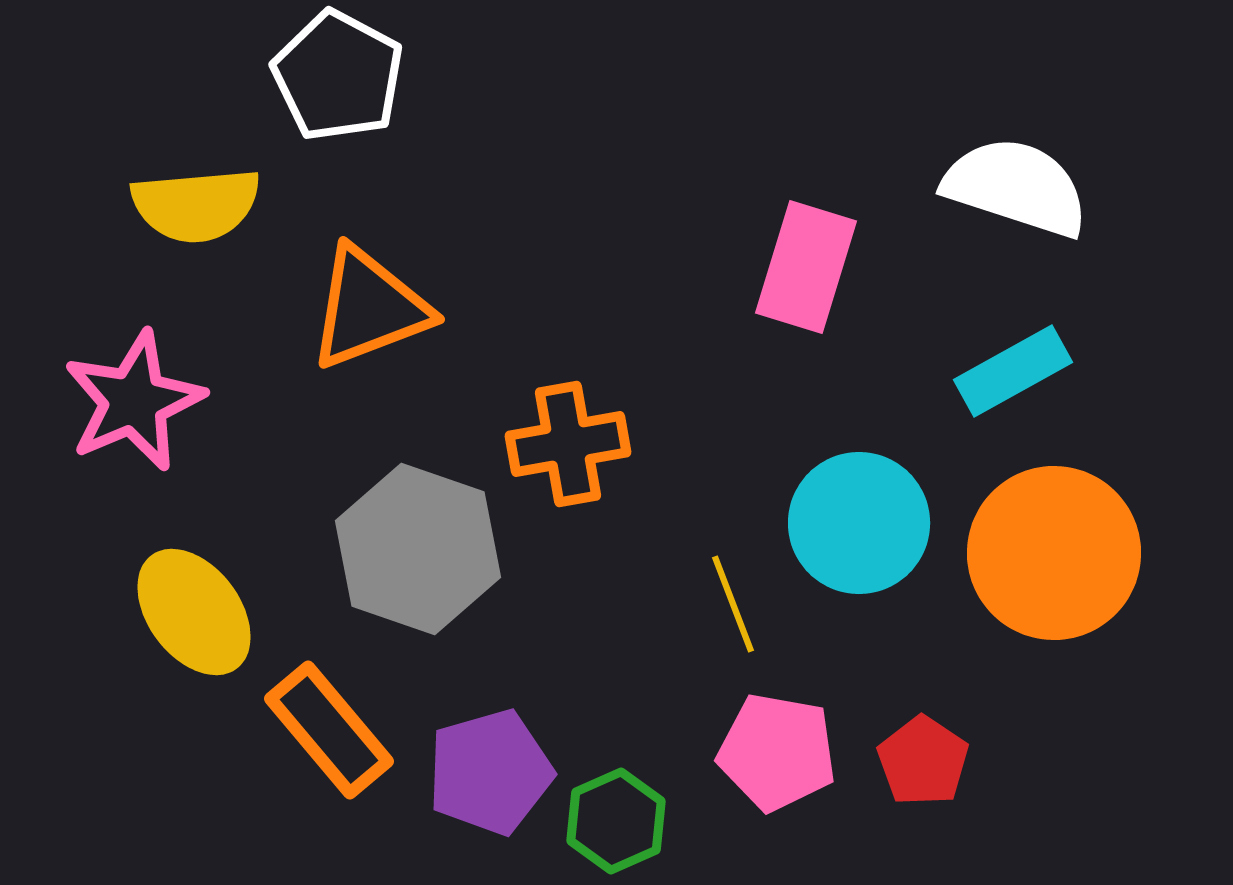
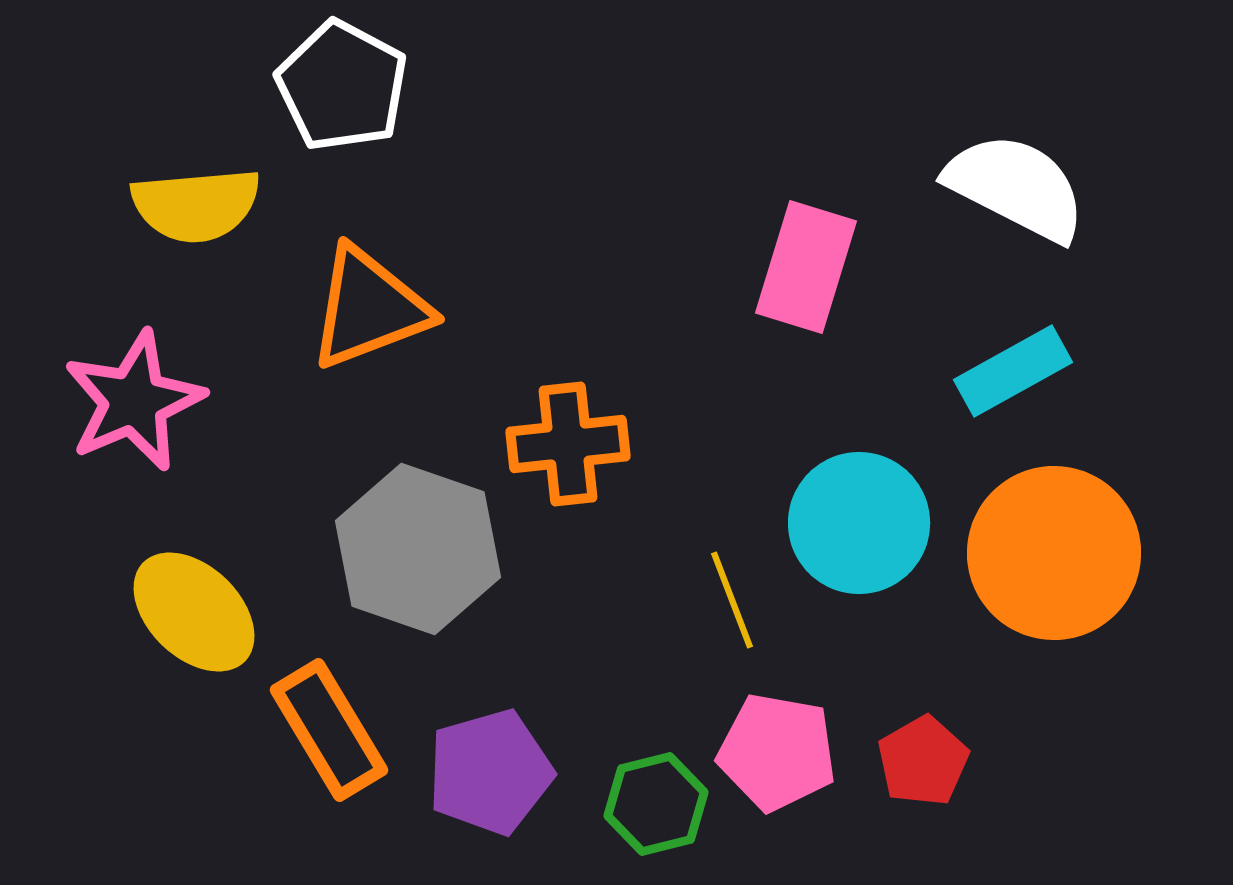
white pentagon: moved 4 px right, 10 px down
white semicircle: rotated 9 degrees clockwise
orange cross: rotated 4 degrees clockwise
yellow line: moved 1 px left, 4 px up
yellow ellipse: rotated 9 degrees counterclockwise
orange rectangle: rotated 9 degrees clockwise
red pentagon: rotated 8 degrees clockwise
green hexagon: moved 40 px right, 17 px up; rotated 10 degrees clockwise
